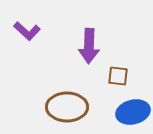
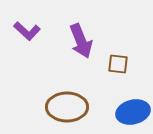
purple arrow: moved 8 px left, 5 px up; rotated 24 degrees counterclockwise
brown square: moved 12 px up
